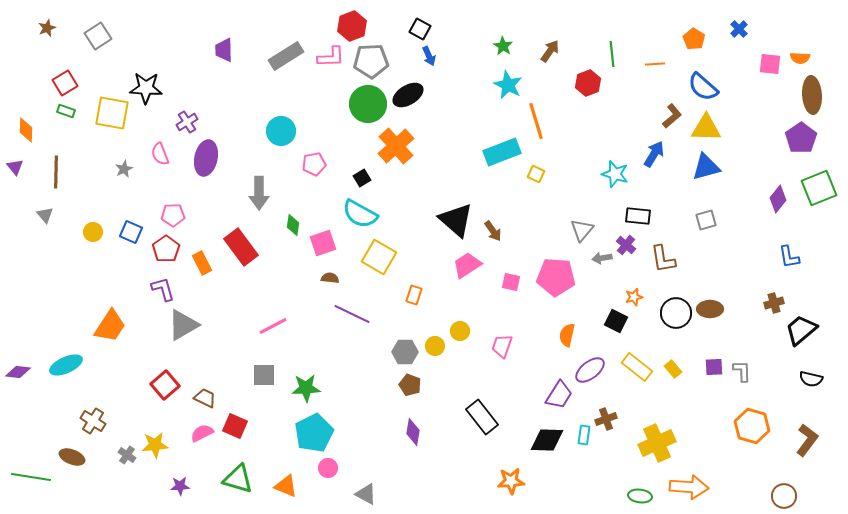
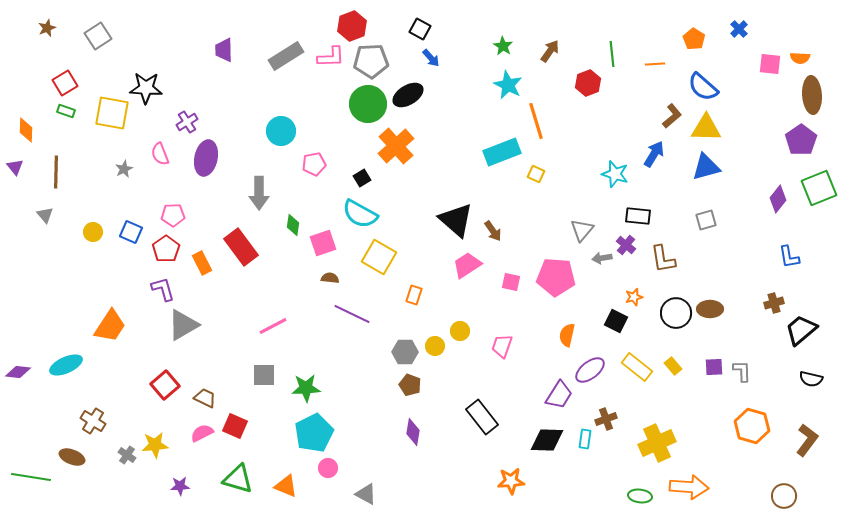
blue arrow at (429, 56): moved 2 px right, 2 px down; rotated 18 degrees counterclockwise
purple pentagon at (801, 138): moved 2 px down
yellow rectangle at (673, 369): moved 3 px up
cyan rectangle at (584, 435): moved 1 px right, 4 px down
